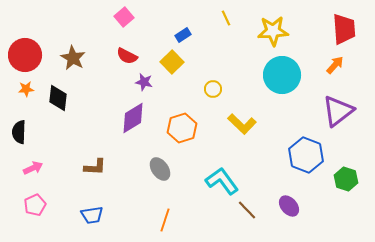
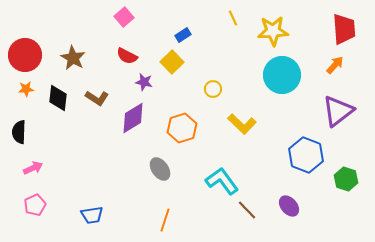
yellow line: moved 7 px right
brown L-shape: moved 2 px right, 69 px up; rotated 30 degrees clockwise
